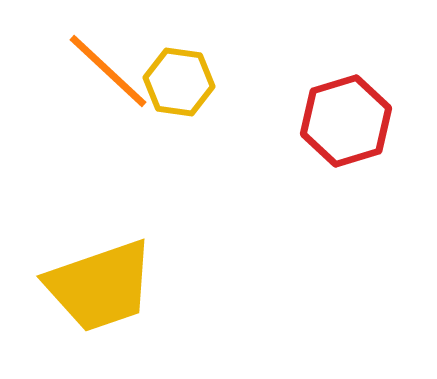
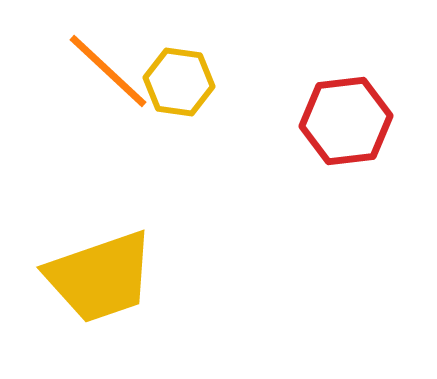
red hexagon: rotated 10 degrees clockwise
yellow trapezoid: moved 9 px up
